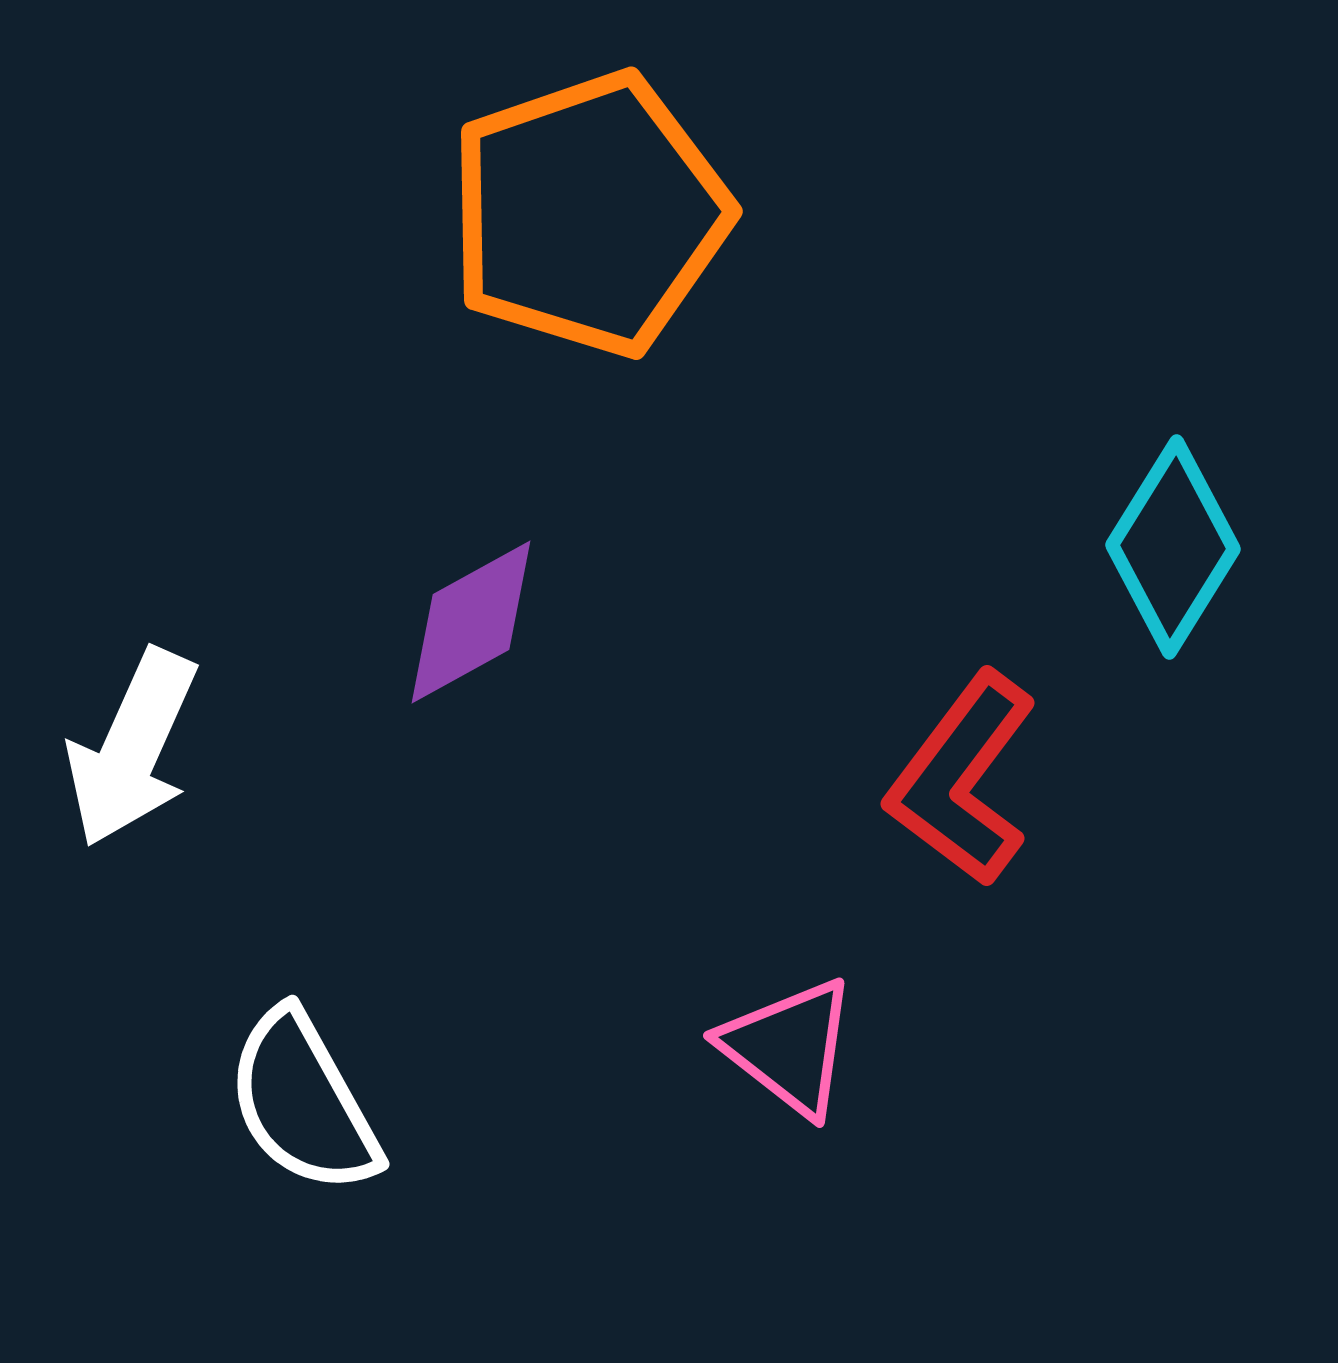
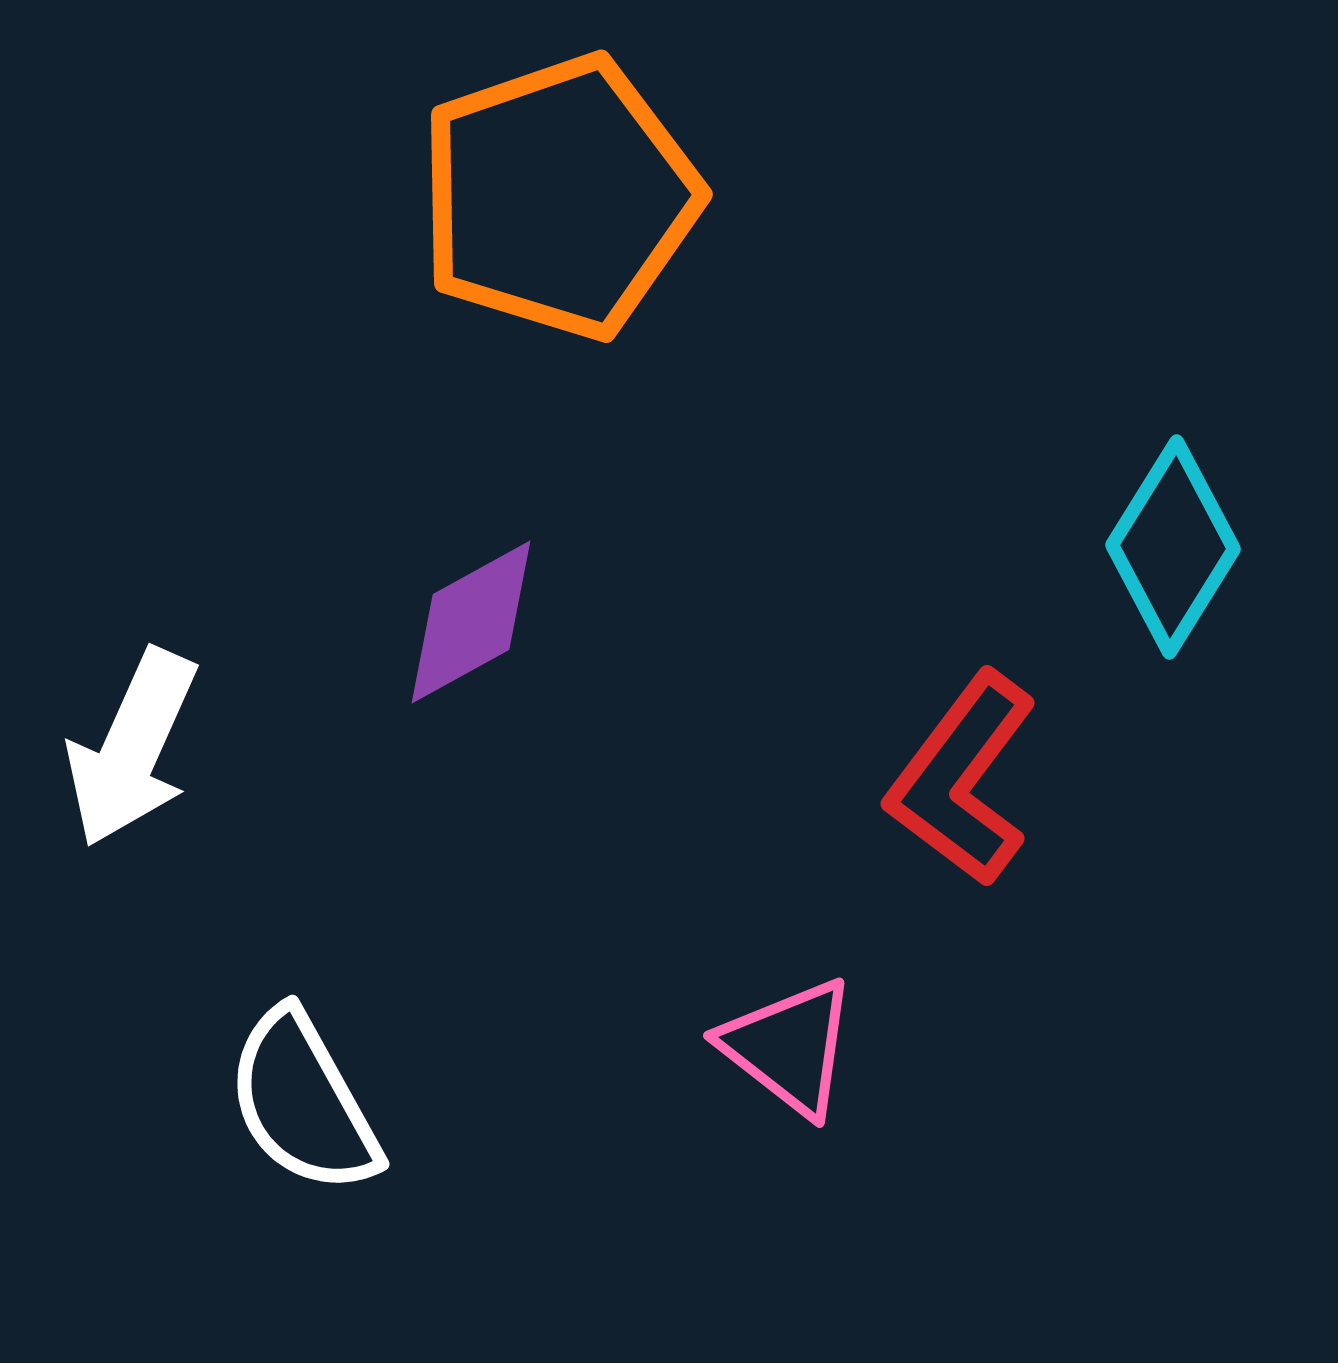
orange pentagon: moved 30 px left, 17 px up
